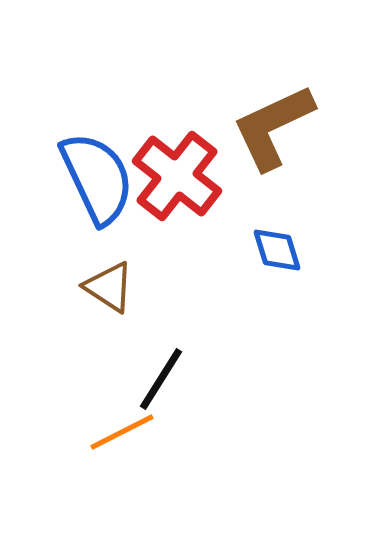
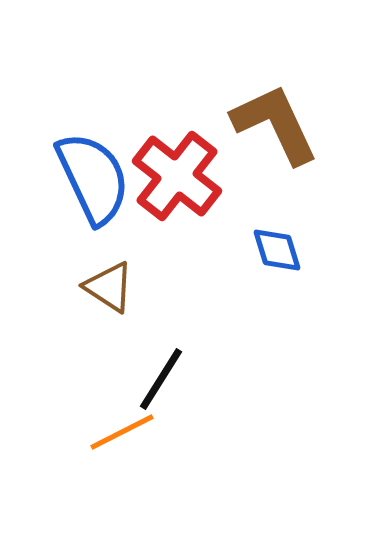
brown L-shape: moved 2 px right, 3 px up; rotated 90 degrees clockwise
blue semicircle: moved 4 px left
